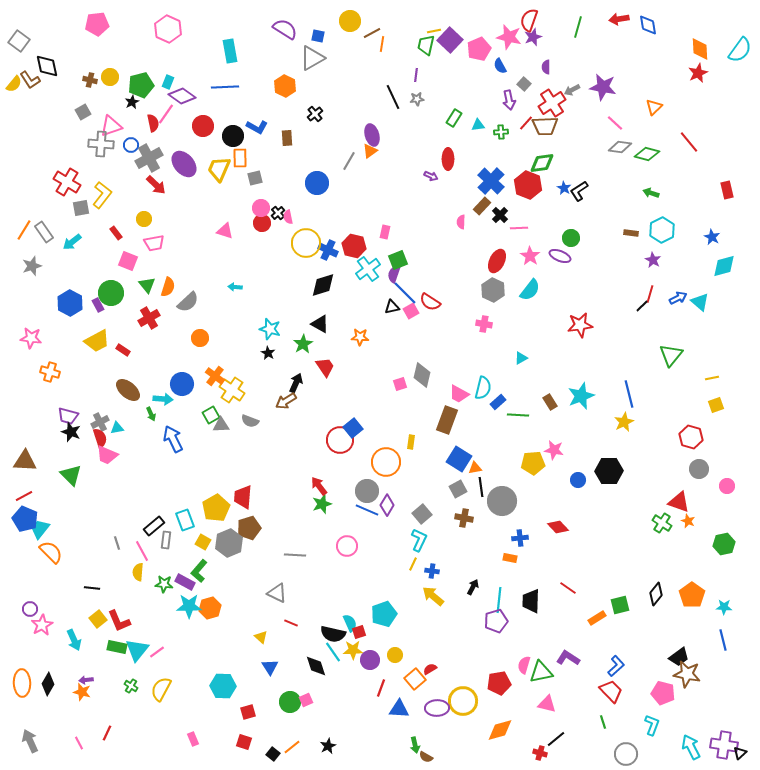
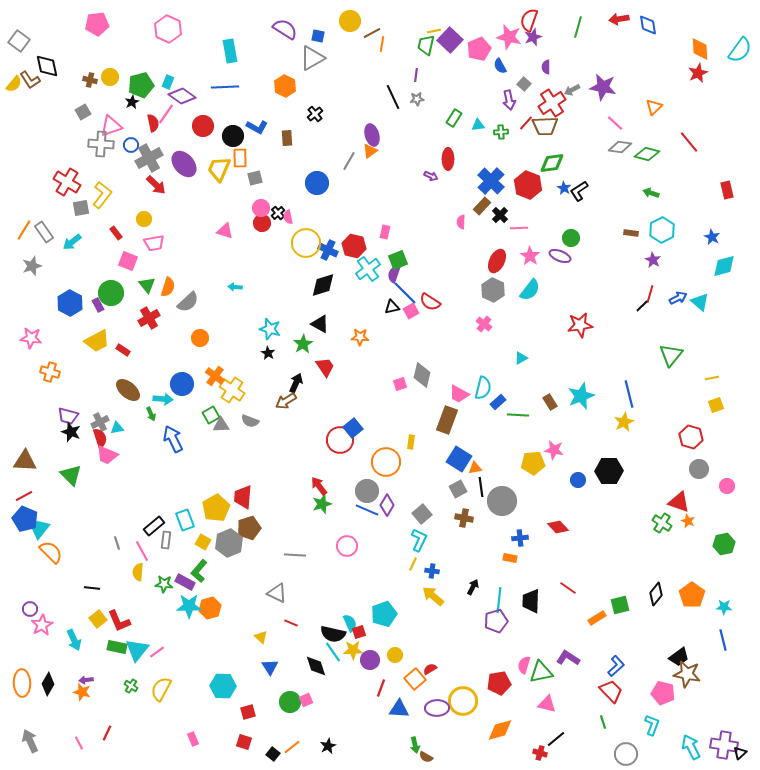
green diamond at (542, 163): moved 10 px right
pink cross at (484, 324): rotated 28 degrees clockwise
